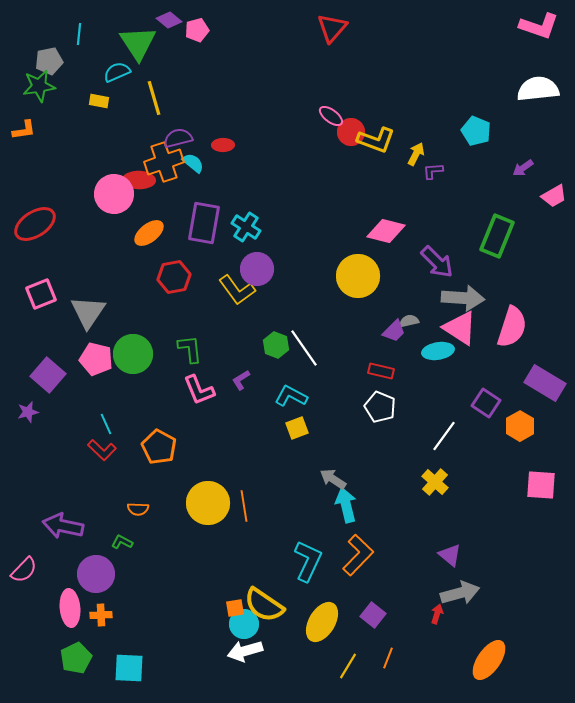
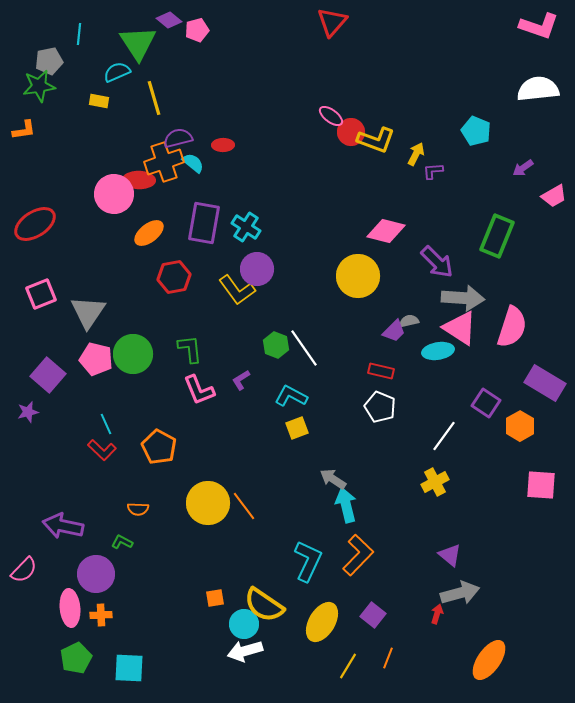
red triangle at (332, 28): moved 6 px up
yellow cross at (435, 482): rotated 20 degrees clockwise
orange line at (244, 506): rotated 28 degrees counterclockwise
orange square at (235, 608): moved 20 px left, 10 px up
